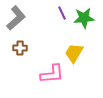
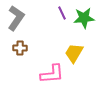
gray L-shape: rotated 15 degrees counterclockwise
